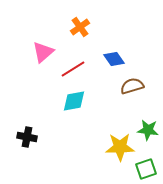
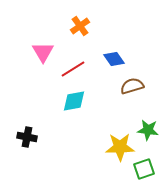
orange cross: moved 1 px up
pink triangle: rotated 20 degrees counterclockwise
green square: moved 2 px left
